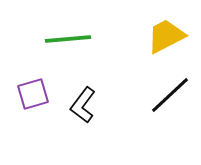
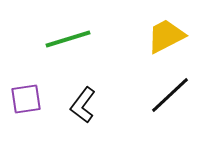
green line: rotated 12 degrees counterclockwise
purple square: moved 7 px left, 5 px down; rotated 8 degrees clockwise
